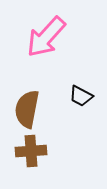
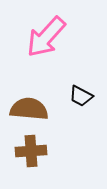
brown semicircle: moved 2 px right; rotated 84 degrees clockwise
